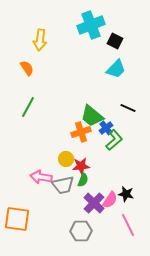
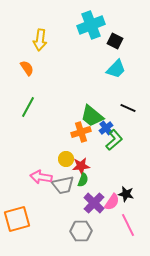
pink semicircle: moved 2 px right, 2 px down
orange square: rotated 24 degrees counterclockwise
